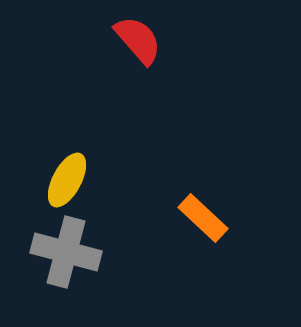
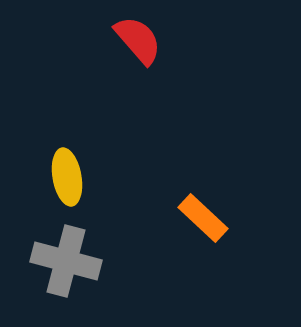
yellow ellipse: moved 3 px up; rotated 38 degrees counterclockwise
gray cross: moved 9 px down
